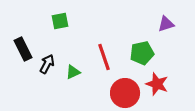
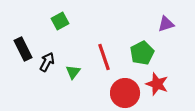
green square: rotated 18 degrees counterclockwise
green pentagon: rotated 15 degrees counterclockwise
black arrow: moved 2 px up
green triangle: rotated 28 degrees counterclockwise
